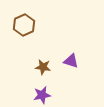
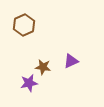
purple triangle: rotated 42 degrees counterclockwise
purple star: moved 13 px left, 12 px up
